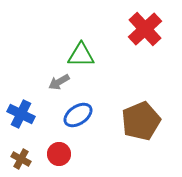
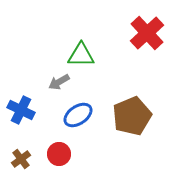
red cross: moved 2 px right, 4 px down
blue cross: moved 4 px up
brown pentagon: moved 9 px left, 5 px up
brown cross: rotated 24 degrees clockwise
